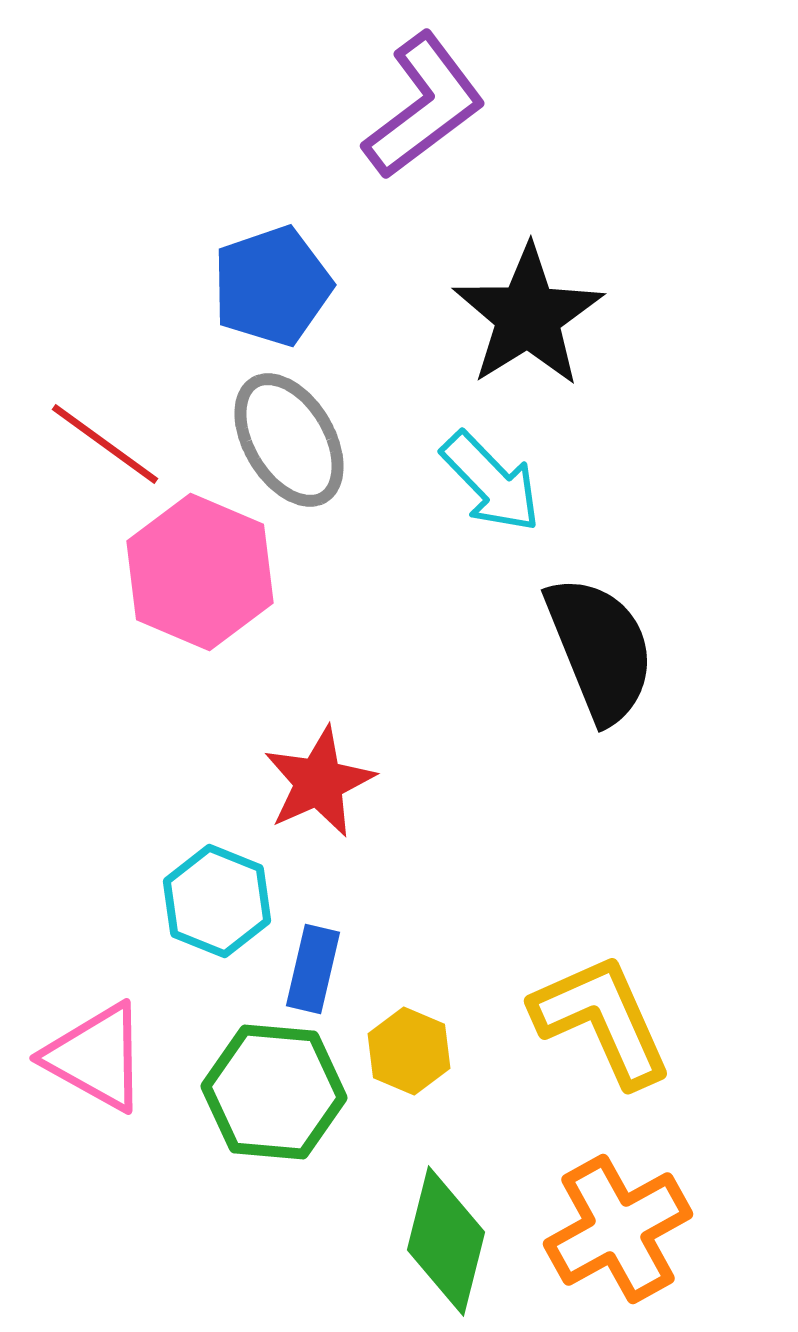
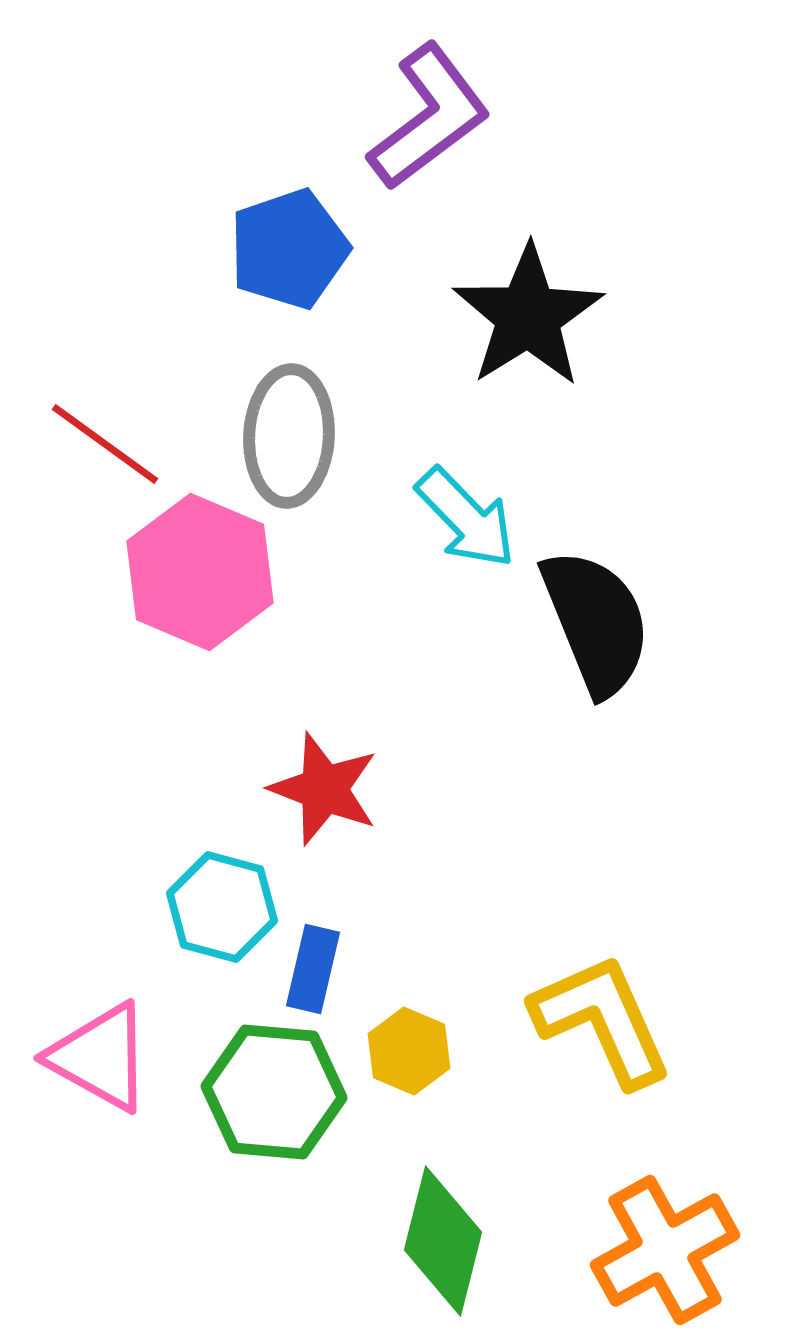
purple L-shape: moved 5 px right, 11 px down
blue pentagon: moved 17 px right, 37 px up
gray ellipse: moved 4 px up; rotated 34 degrees clockwise
cyan arrow: moved 25 px left, 36 px down
black semicircle: moved 4 px left, 27 px up
red star: moved 5 px right, 7 px down; rotated 27 degrees counterclockwise
cyan hexagon: moved 5 px right, 6 px down; rotated 7 degrees counterclockwise
pink triangle: moved 4 px right
orange cross: moved 47 px right, 21 px down
green diamond: moved 3 px left
